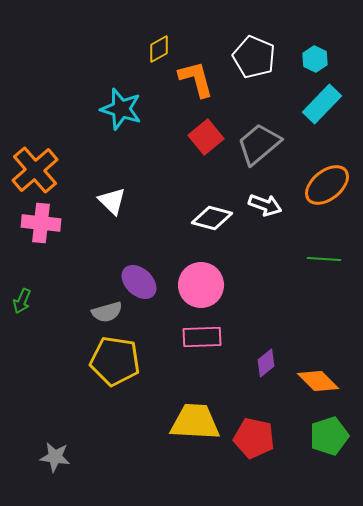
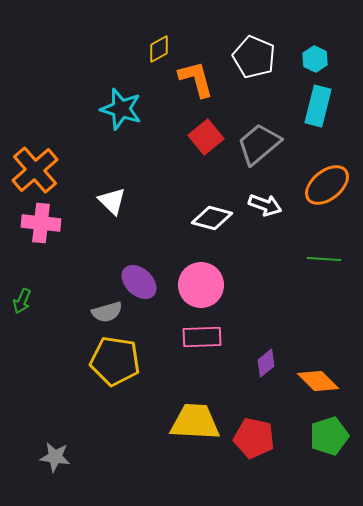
cyan rectangle: moved 4 px left, 2 px down; rotated 30 degrees counterclockwise
